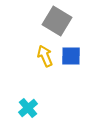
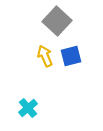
gray square: rotated 12 degrees clockwise
blue square: rotated 15 degrees counterclockwise
